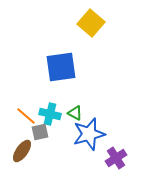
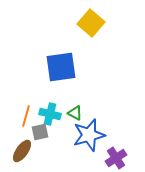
orange line: rotated 65 degrees clockwise
blue star: moved 1 px down
